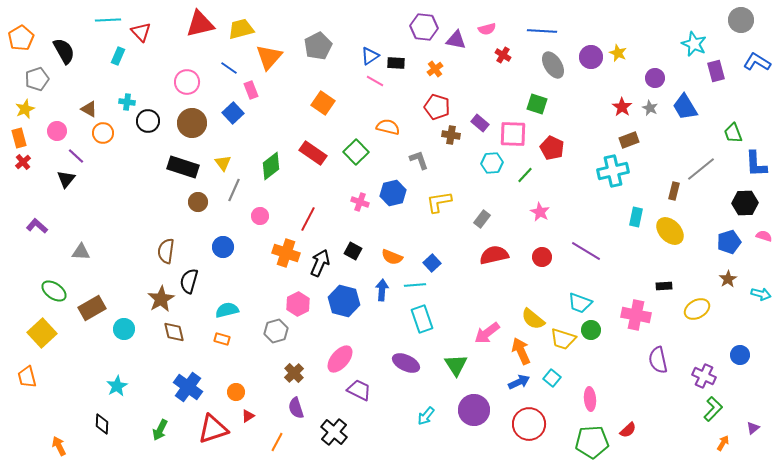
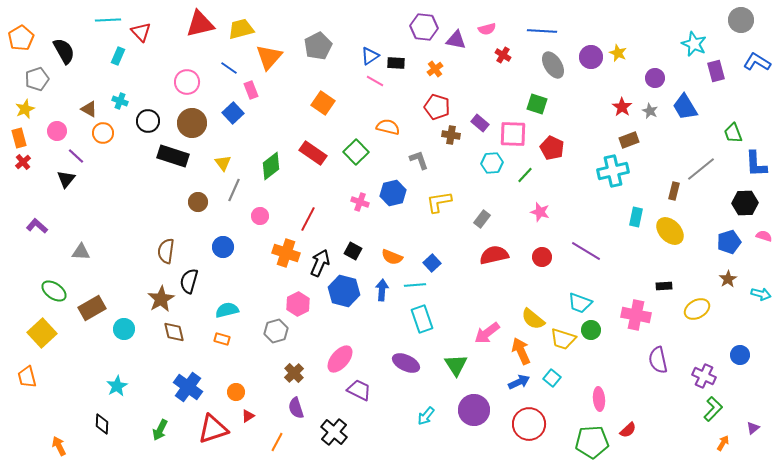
cyan cross at (127, 102): moved 7 px left, 1 px up; rotated 14 degrees clockwise
gray star at (650, 108): moved 3 px down
black rectangle at (183, 167): moved 10 px left, 11 px up
pink star at (540, 212): rotated 12 degrees counterclockwise
blue hexagon at (344, 301): moved 10 px up
pink ellipse at (590, 399): moved 9 px right
